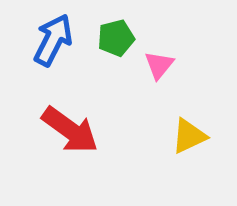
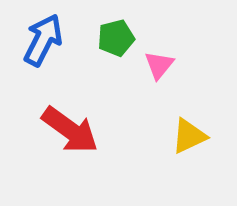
blue arrow: moved 10 px left
